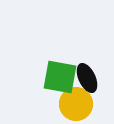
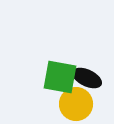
black ellipse: rotated 40 degrees counterclockwise
